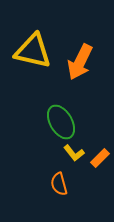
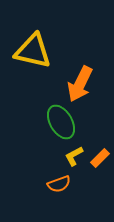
orange arrow: moved 22 px down
yellow L-shape: moved 3 px down; rotated 100 degrees clockwise
orange semicircle: rotated 95 degrees counterclockwise
